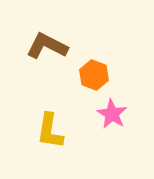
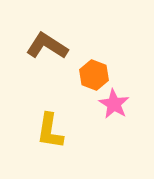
brown L-shape: rotated 6 degrees clockwise
pink star: moved 2 px right, 10 px up
